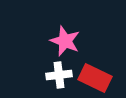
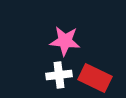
pink star: rotated 16 degrees counterclockwise
